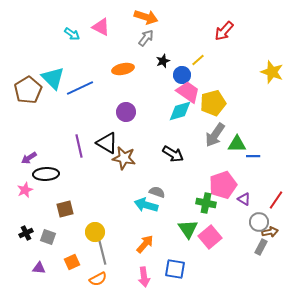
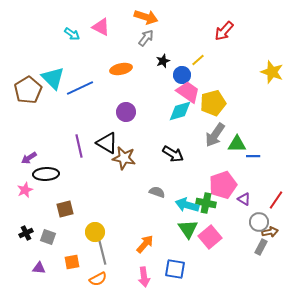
orange ellipse at (123, 69): moved 2 px left
cyan arrow at (146, 205): moved 41 px right
orange square at (72, 262): rotated 14 degrees clockwise
